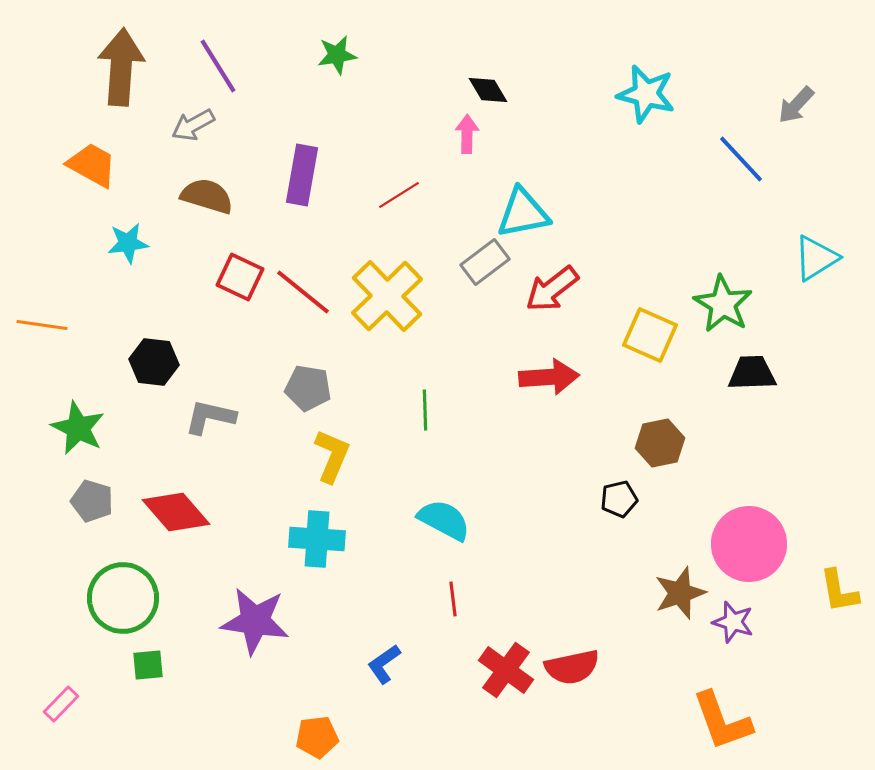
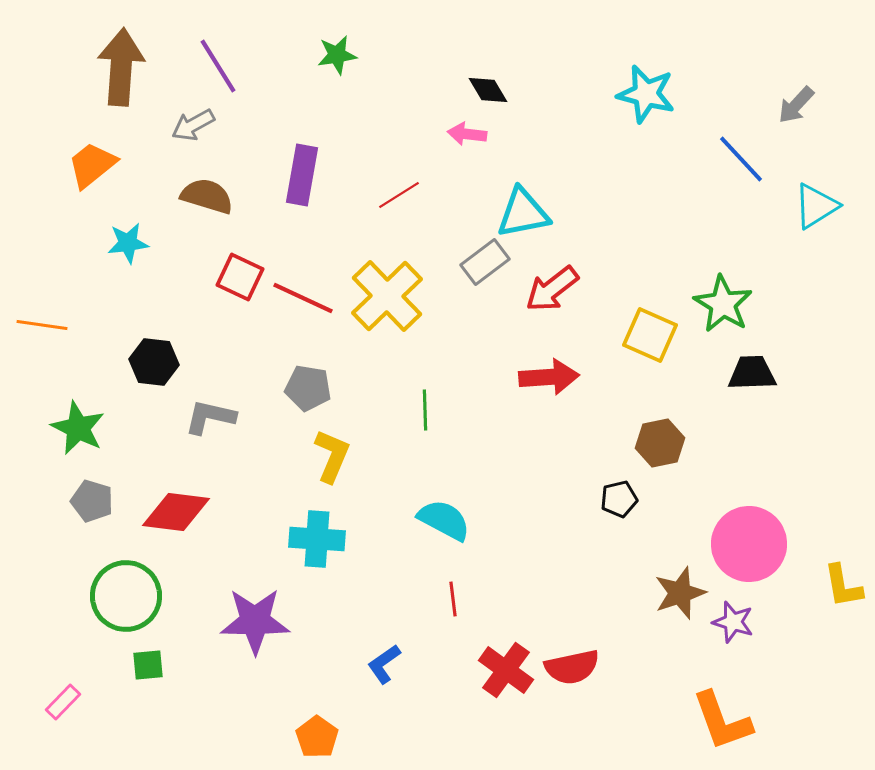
pink arrow at (467, 134): rotated 84 degrees counterclockwise
orange trapezoid at (92, 165): rotated 68 degrees counterclockwise
cyan triangle at (816, 258): moved 52 px up
red line at (303, 292): moved 6 px down; rotated 14 degrees counterclockwise
red diamond at (176, 512): rotated 42 degrees counterclockwise
yellow L-shape at (839, 591): moved 4 px right, 5 px up
green circle at (123, 598): moved 3 px right, 2 px up
purple star at (255, 621): rotated 8 degrees counterclockwise
pink rectangle at (61, 704): moved 2 px right, 2 px up
orange pentagon at (317, 737): rotated 30 degrees counterclockwise
